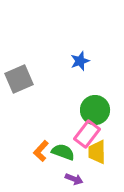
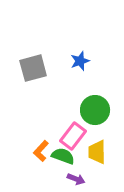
gray square: moved 14 px right, 11 px up; rotated 8 degrees clockwise
pink rectangle: moved 14 px left, 2 px down
green semicircle: moved 4 px down
purple arrow: moved 2 px right
